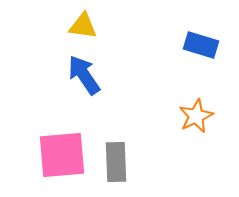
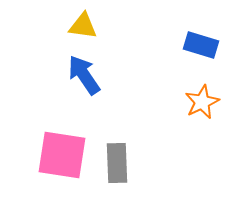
orange star: moved 6 px right, 14 px up
pink square: rotated 14 degrees clockwise
gray rectangle: moved 1 px right, 1 px down
